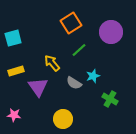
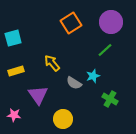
purple circle: moved 10 px up
green line: moved 26 px right
purple triangle: moved 8 px down
